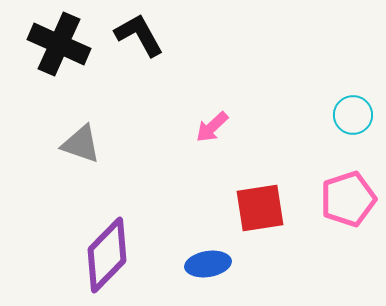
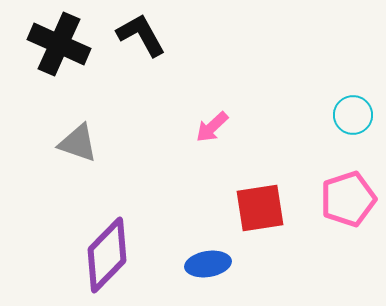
black L-shape: moved 2 px right
gray triangle: moved 3 px left, 1 px up
